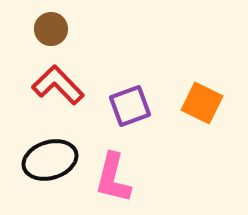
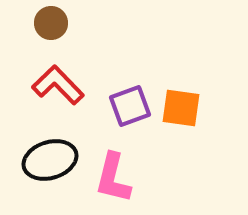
brown circle: moved 6 px up
orange square: moved 21 px left, 5 px down; rotated 18 degrees counterclockwise
